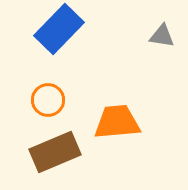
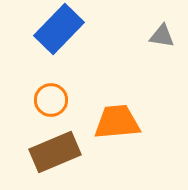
orange circle: moved 3 px right
